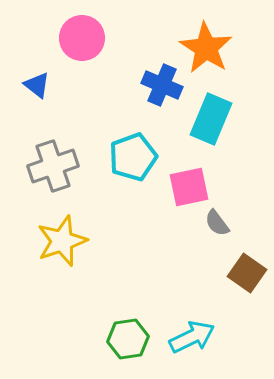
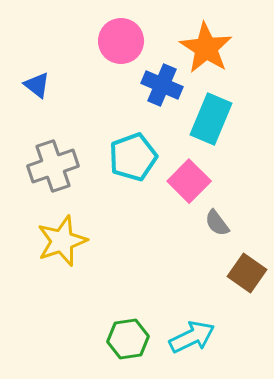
pink circle: moved 39 px right, 3 px down
pink square: moved 6 px up; rotated 33 degrees counterclockwise
